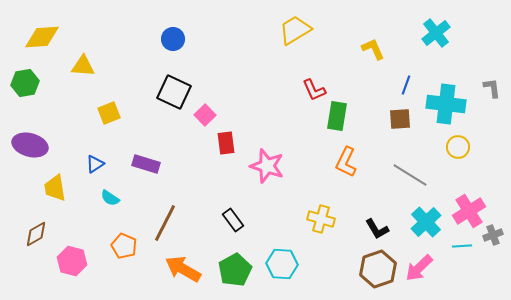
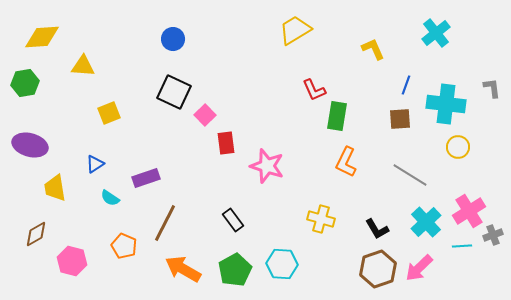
purple rectangle at (146, 164): moved 14 px down; rotated 36 degrees counterclockwise
